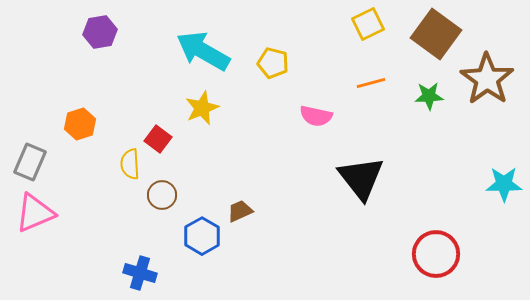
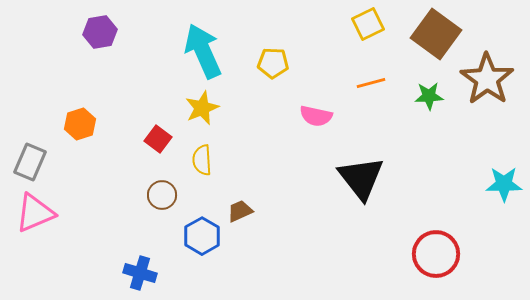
cyan arrow: rotated 36 degrees clockwise
yellow pentagon: rotated 12 degrees counterclockwise
yellow semicircle: moved 72 px right, 4 px up
